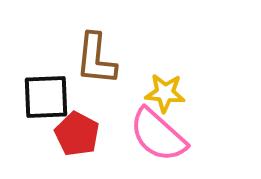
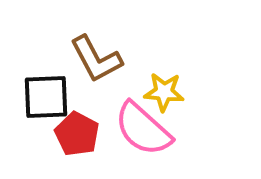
brown L-shape: rotated 34 degrees counterclockwise
yellow star: moved 1 px left, 1 px up
pink semicircle: moved 15 px left, 6 px up
